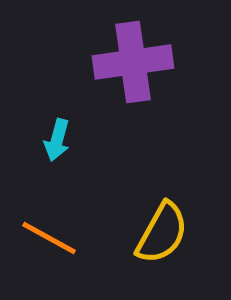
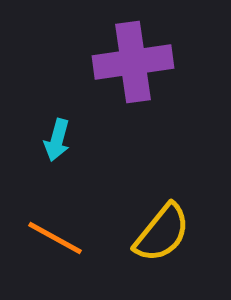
yellow semicircle: rotated 10 degrees clockwise
orange line: moved 6 px right
